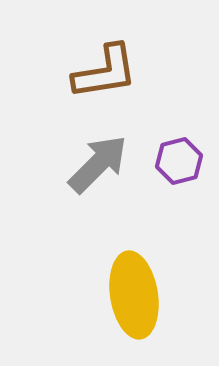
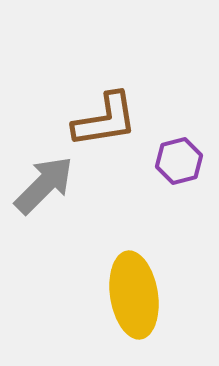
brown L-shape: moved 48 px down
gray arrow: moved 54 px left, 21 px down
